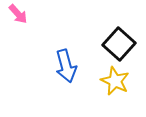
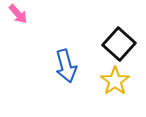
yellow star: rotated 12 degrees clockwise
